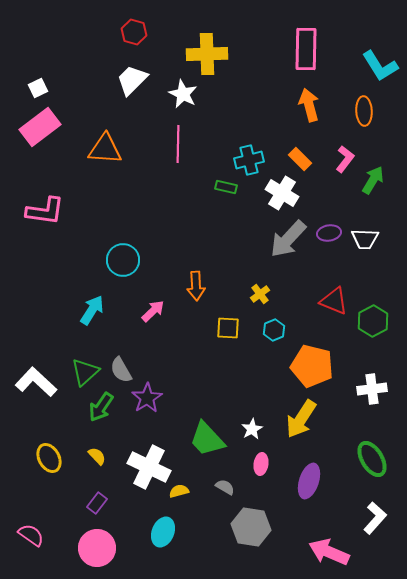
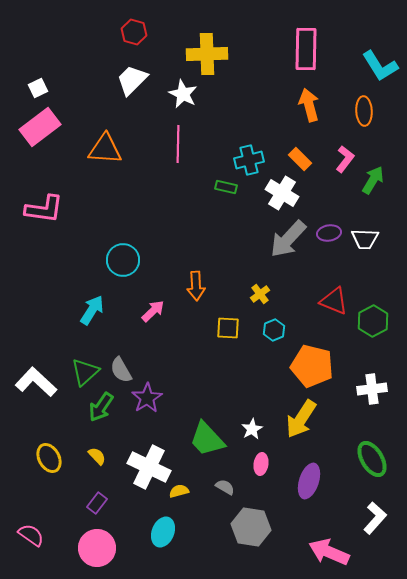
pink L-shape at (45, 211): moved 1 px left, 2 px up
